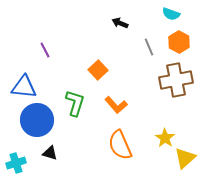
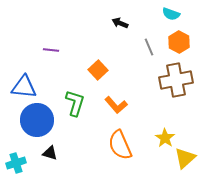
purple line: moved 6 px right; rotated 56 degrees counterclockwise
